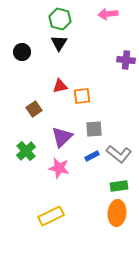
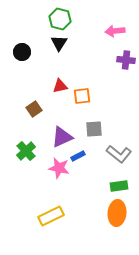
pink arrow: moved 7 px right, 17 px down
purple triangle: rotated 20 degrees clockwise
blue rectangle: moved 14 px left
